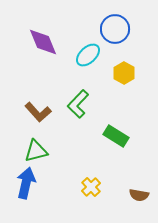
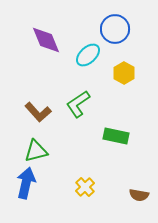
purple diamond: moved 3 px right, 2 px up
green L-shape: rotated 12 degrees clockwise
green rectangle: rotated 20 degrees counterclockwise
yellow cross: moved 6 px left
